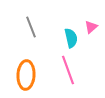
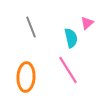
pink triangle: moved 4 px left, 4 px up
pink line: rotated 12 degrees counterclockwise
orange ellipse: moved 2 px down
